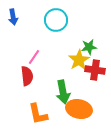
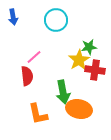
pink line: rotated 14 degrees clockwise
